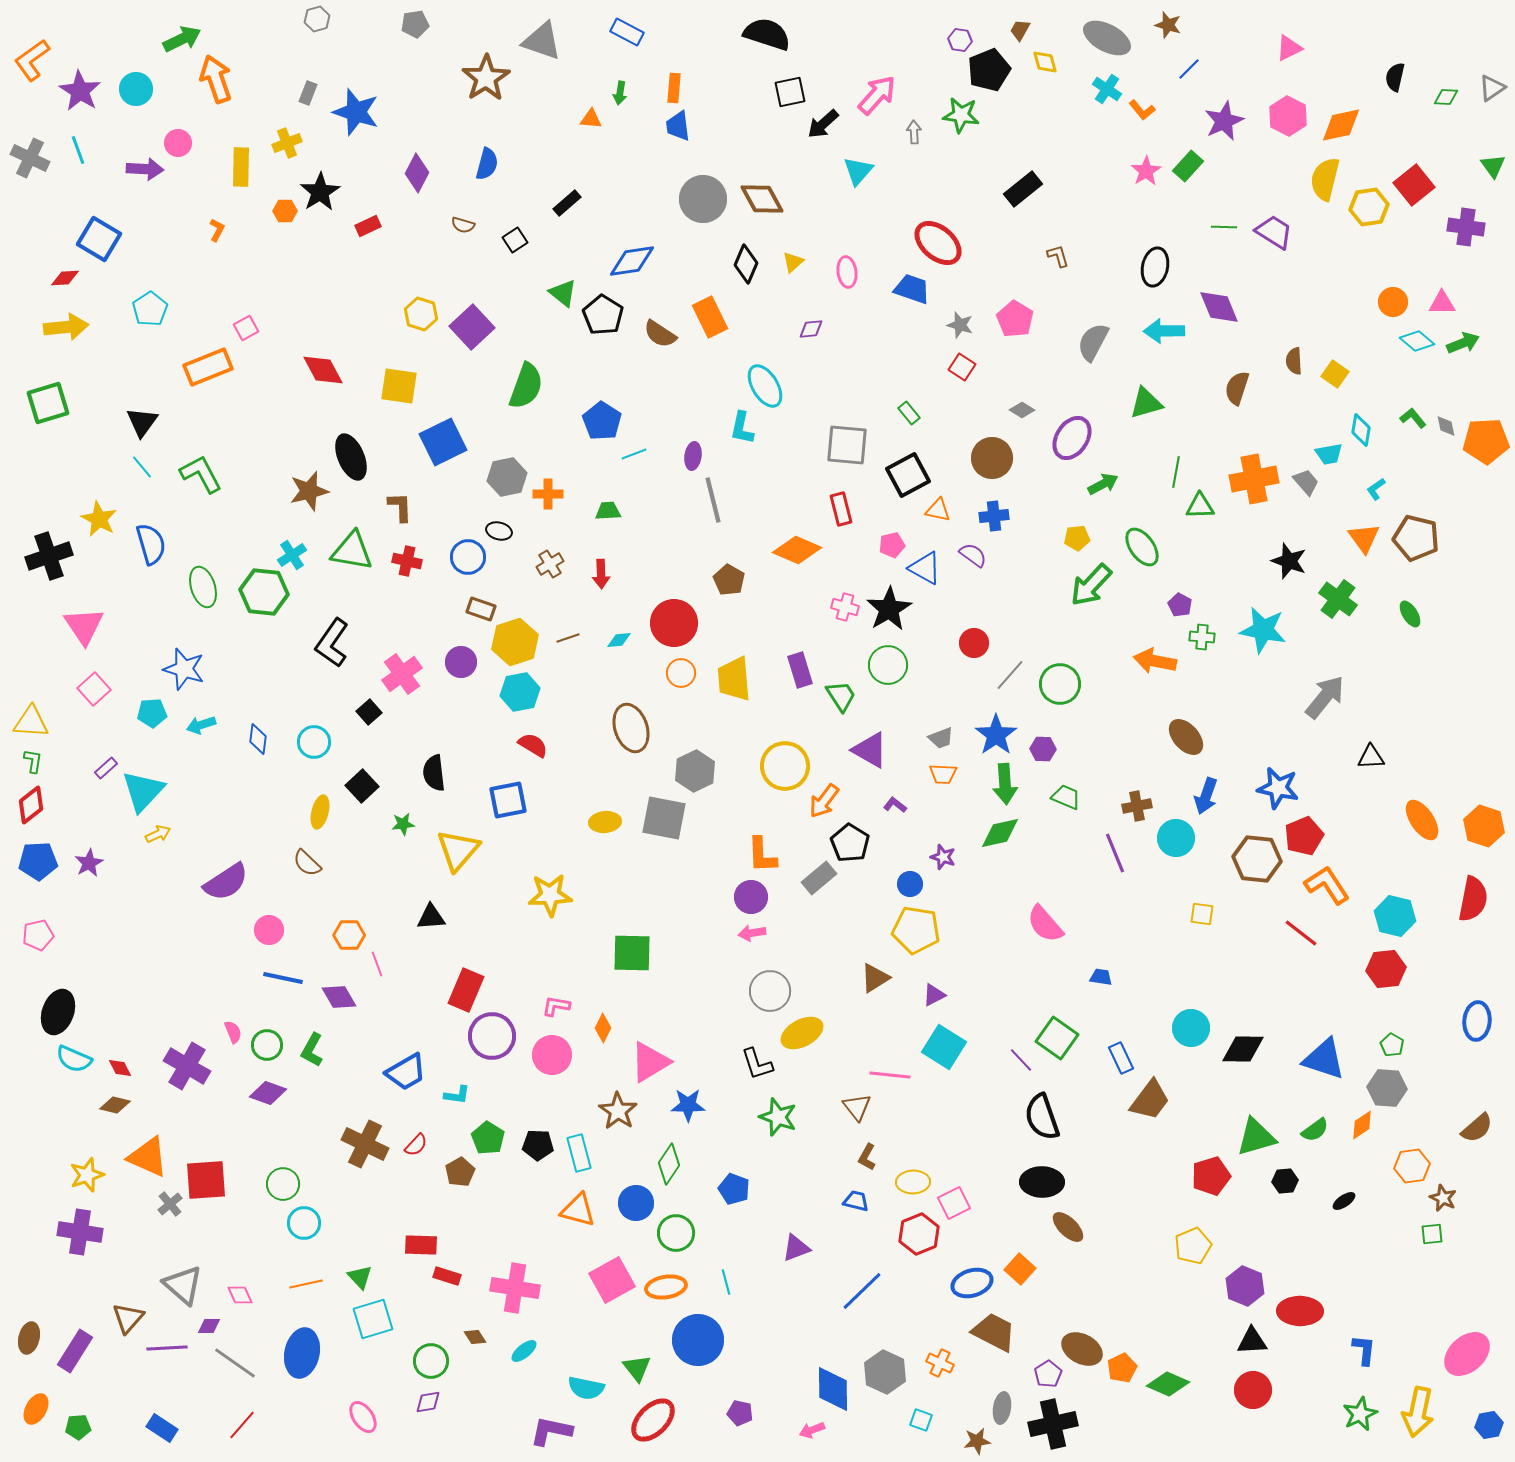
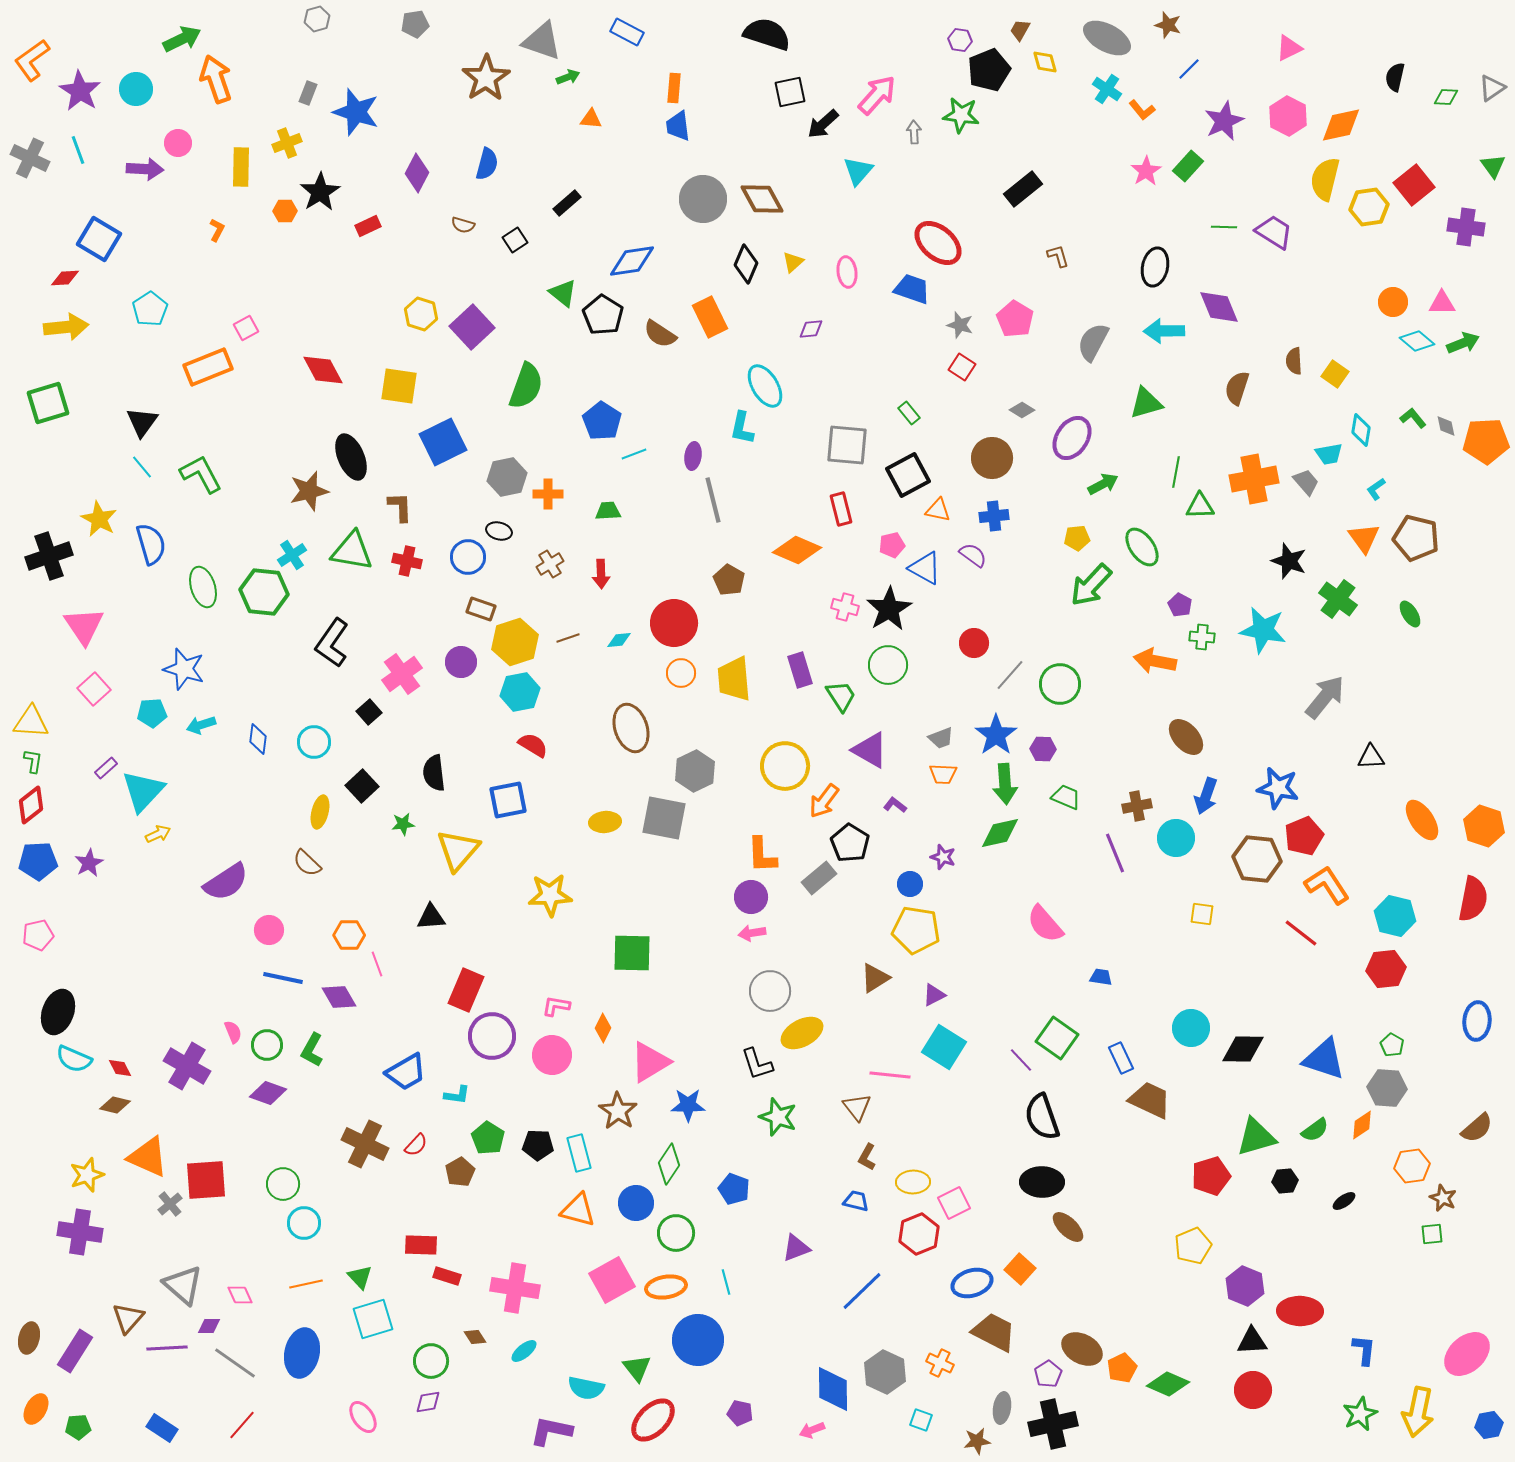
green arrow at (620, 93): moved 52 px left, 16 px up; rotated 120 degrees counterclockwise
brown trapezoid at (1150, 1100): rotated 102 degrees counterclockwise
